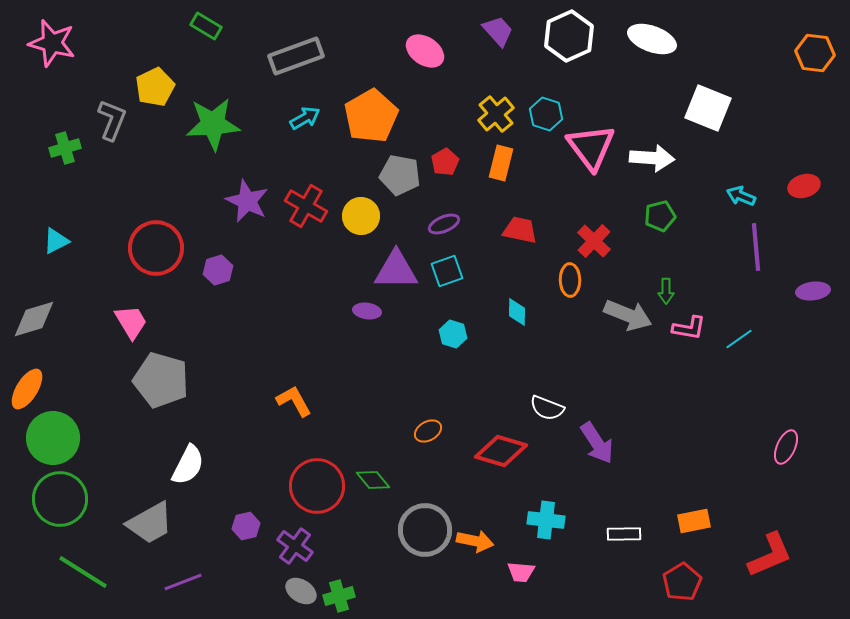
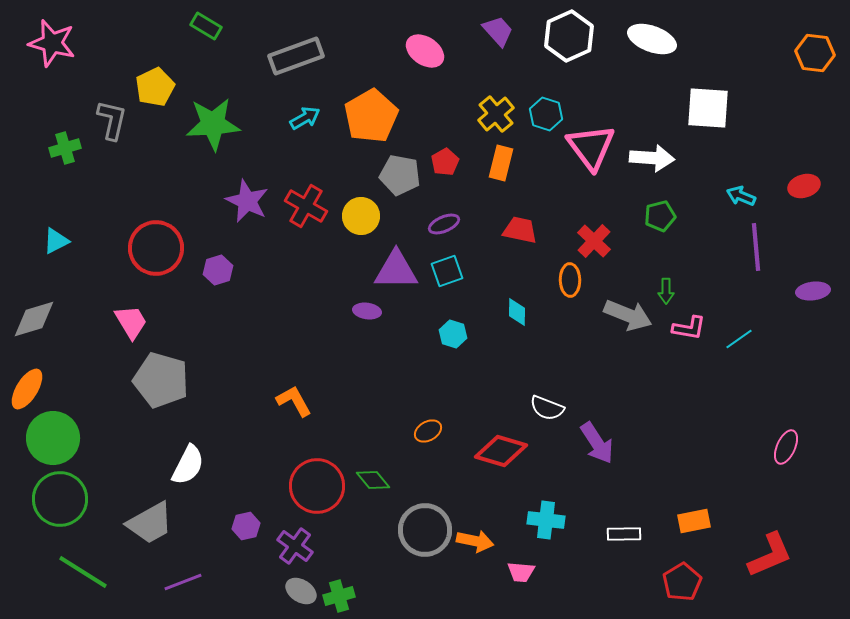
white square at (708, 108): rotated 18 degrees counterclockwise
gray L-shape at (112, 120): rotated 9 degrees counterclockwise
